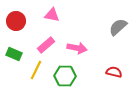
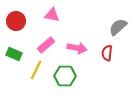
red semicircle: moved 7 px left, 19 px up; rotated 98 degrees counterclockwise
